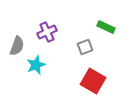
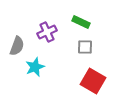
green rectangle: moved 25 px left, 5 px up
gray square: rotated 21 degrees clockwise
cyan star: moved 1 px left, 2 px down
